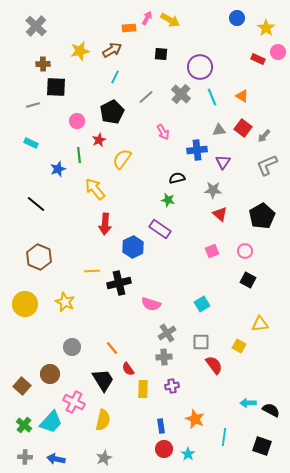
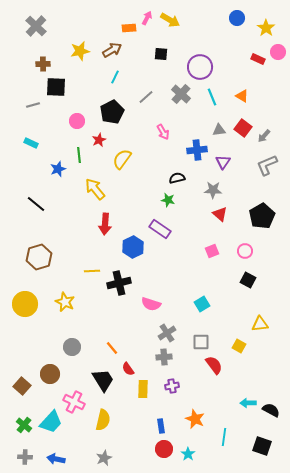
brown hexagon at (39, 257): rotated 20 degrees clockwise
